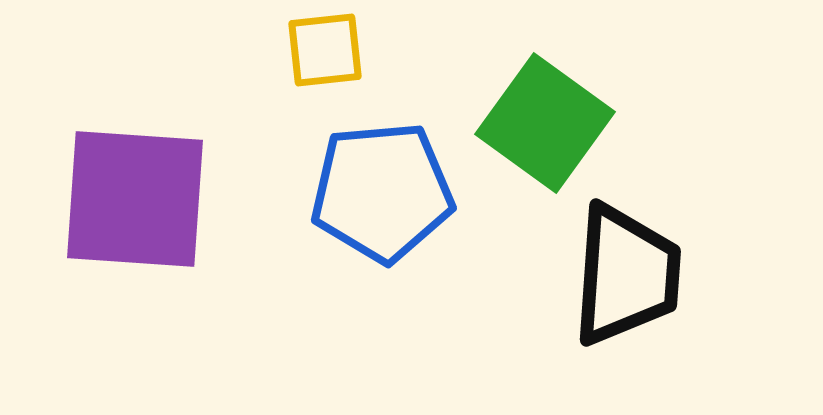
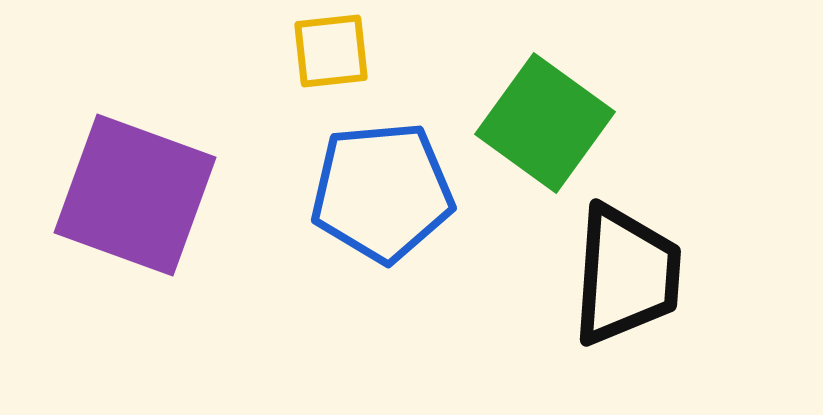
yellow square: moved 6 px right, 1 px down
purple square: moved 4 px up; rotated 16 degrees clockwise
